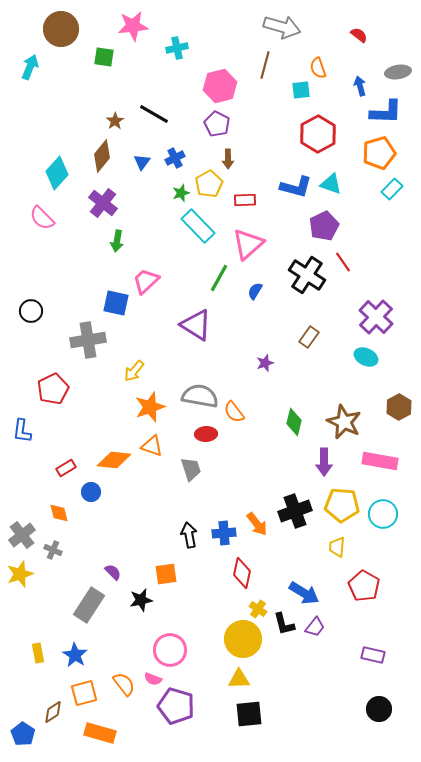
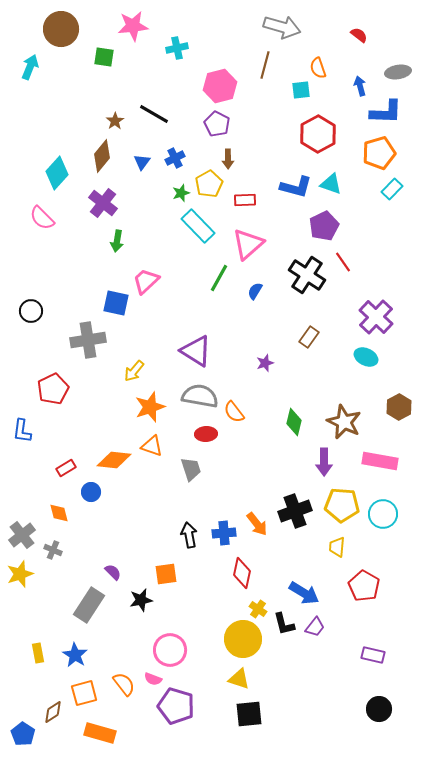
purple triangle at (196, 325): moved 26 px down
yellow triangle at (239, 679): rotated 20 degrees clockwise
